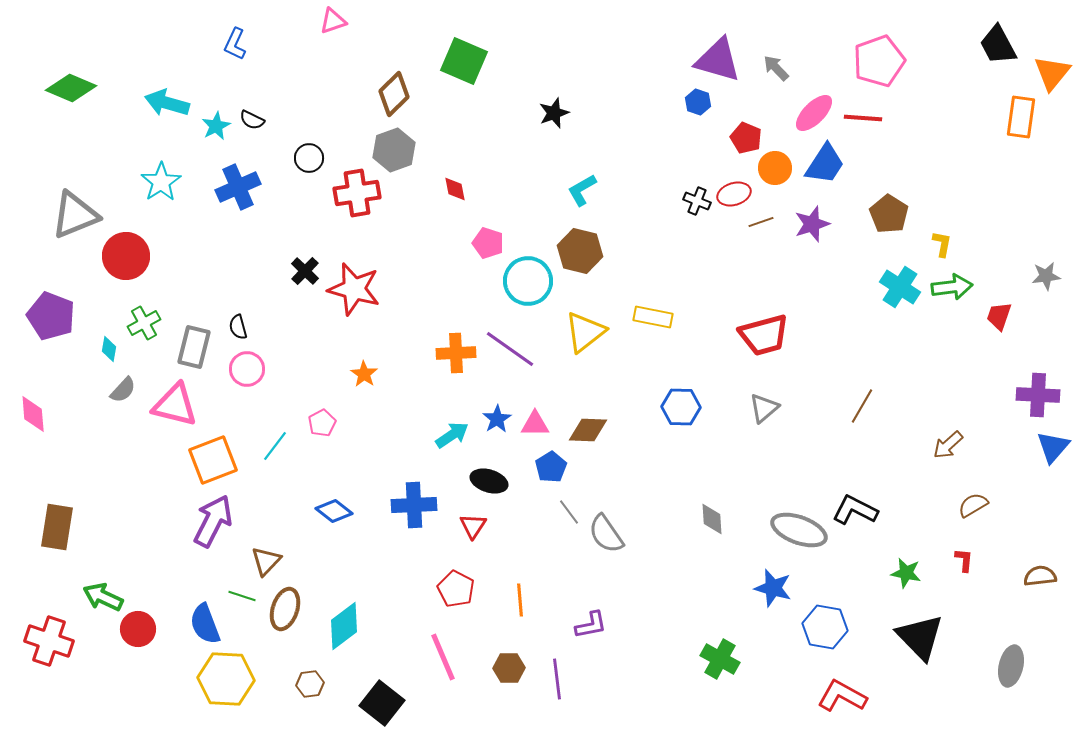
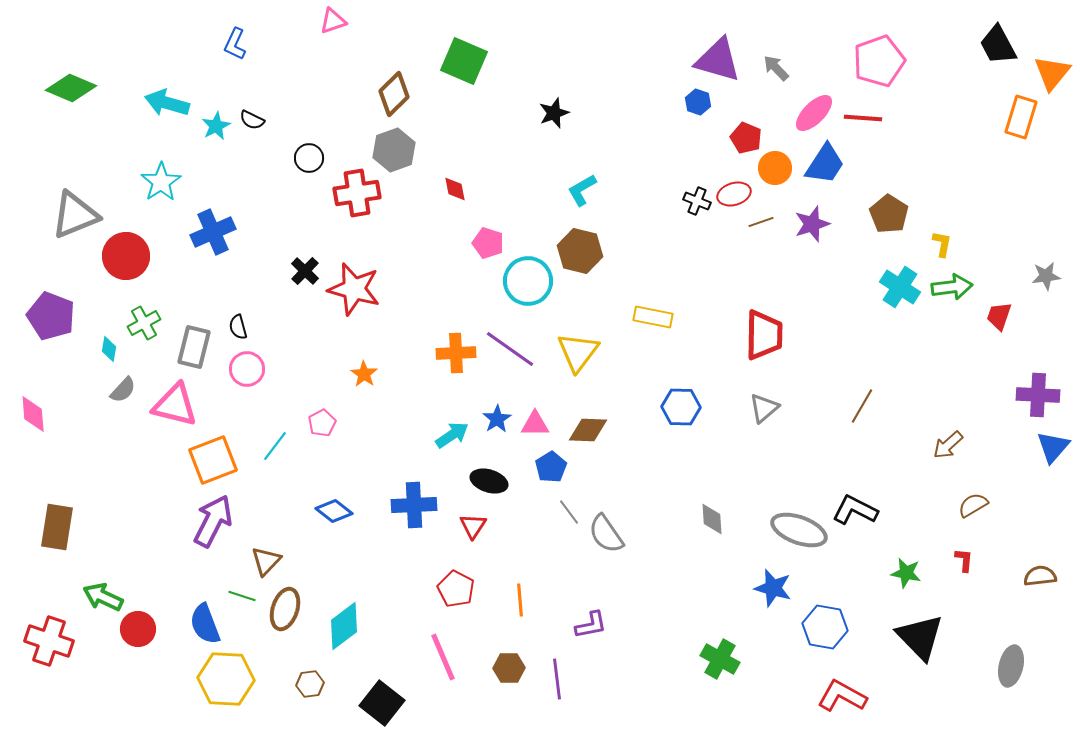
orange rectangle at (1021, 117): rotated 9 degrees clockwise
blue cross at (238, 187): moved 25 px left, 45 px down
yellow triangle at (585, 332): moved 7 px left, 20 px down; rotated 15 degrees counterclockwise
red trapezoid at (764, 335): rotated 74 degrees counterclockwise
